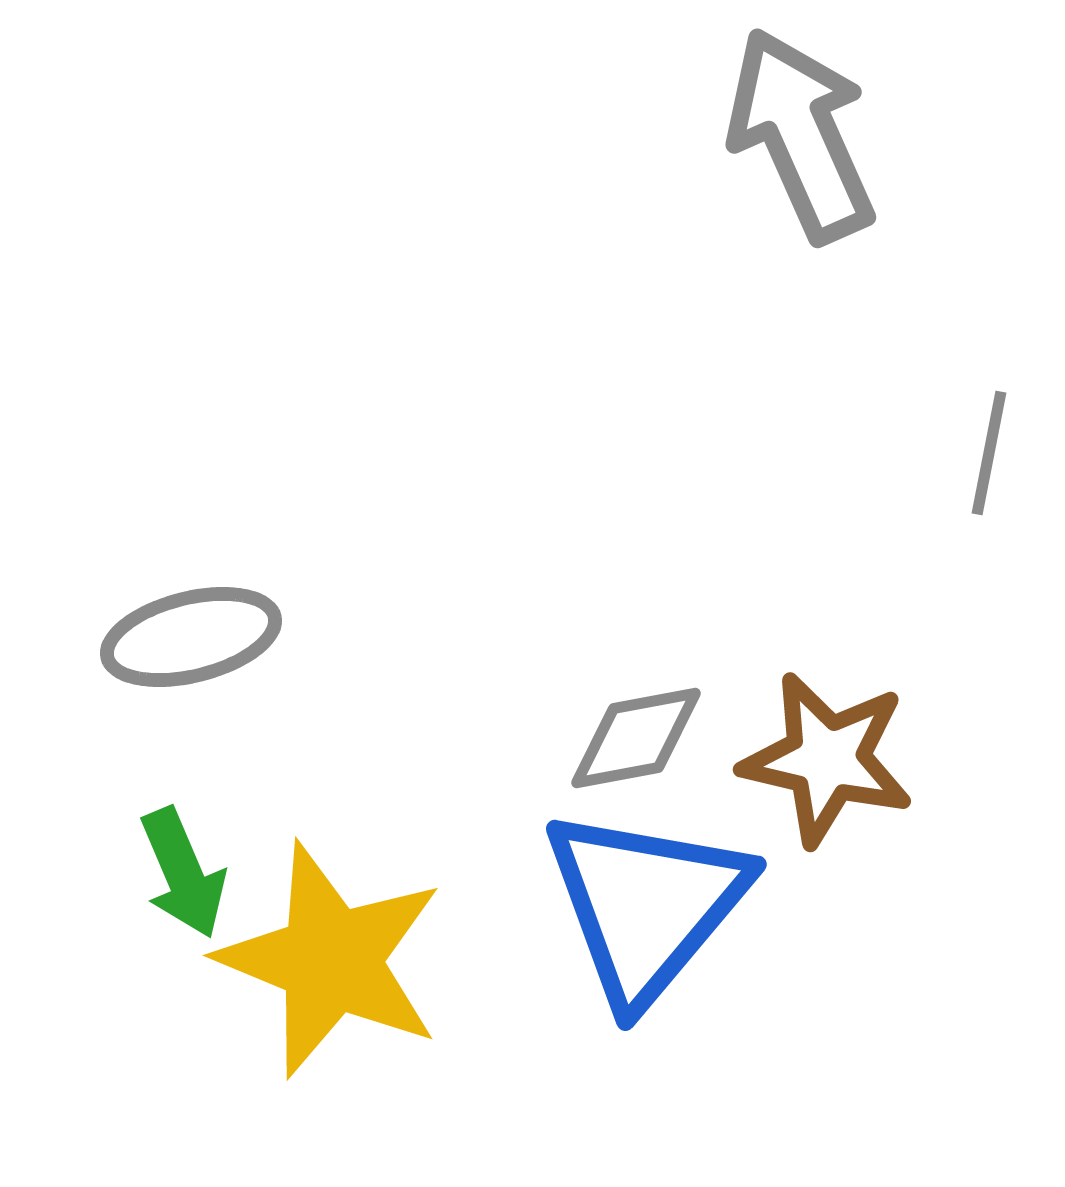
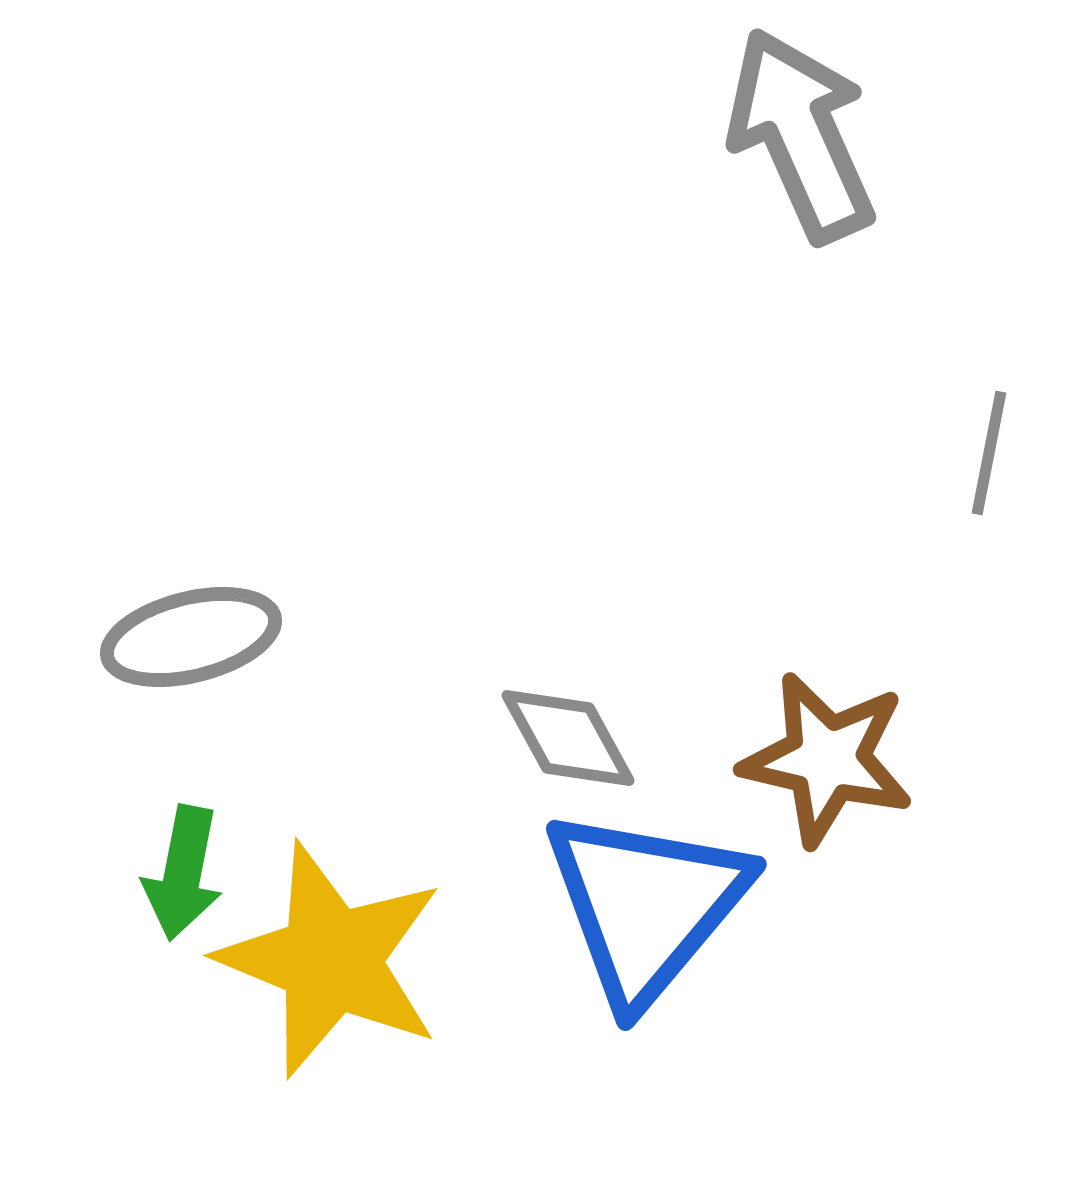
gray diamond: moved 68 px left; rotated 72 degrees clockwise
green arrow: rotated 34 degrees clockwise
